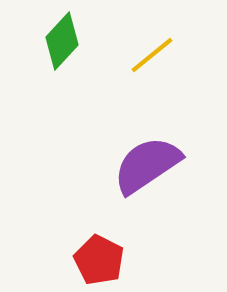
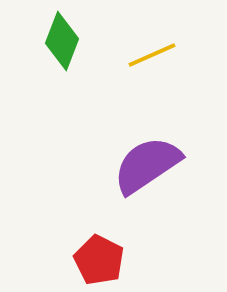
green diamond: rotated 22 degrees counterclockwise
yellow line: rotated 15 degrees clockwise
